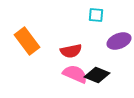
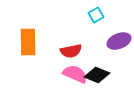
cyan square: rotated 35 degrees counterclockwise
orange rectangle: moved 1 px right, 1 px down; rotated 36 degrees clockwise
